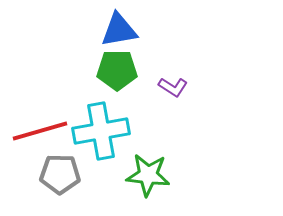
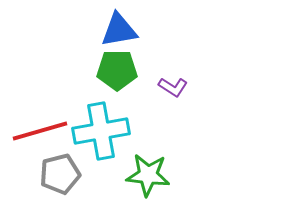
gray pentagon: rotated 15 degrees counterclockwise
